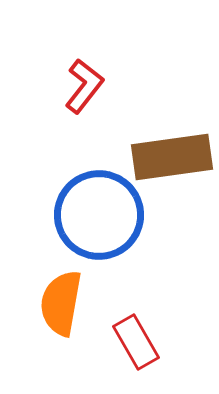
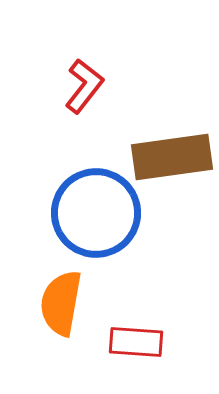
blue circle: moved 3 px left, 2 px up
red rectangle: rotated 56 degrees counterclockwise
